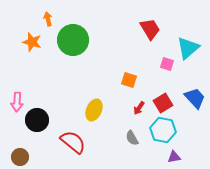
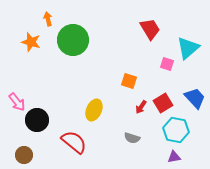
orange star: moved 1 px left
orange square: moved 1 px down
pink arrow: rotated 42 degrees counterclockwise
red arrow: moved 2 px right, 1 px up
cyan hexagon: moved 13 px right
gray semicircle: rotated 42 degrees counterclockwise
red semicircle: moved 1 px right
brown circle: moved 4 px right, 2 px up
